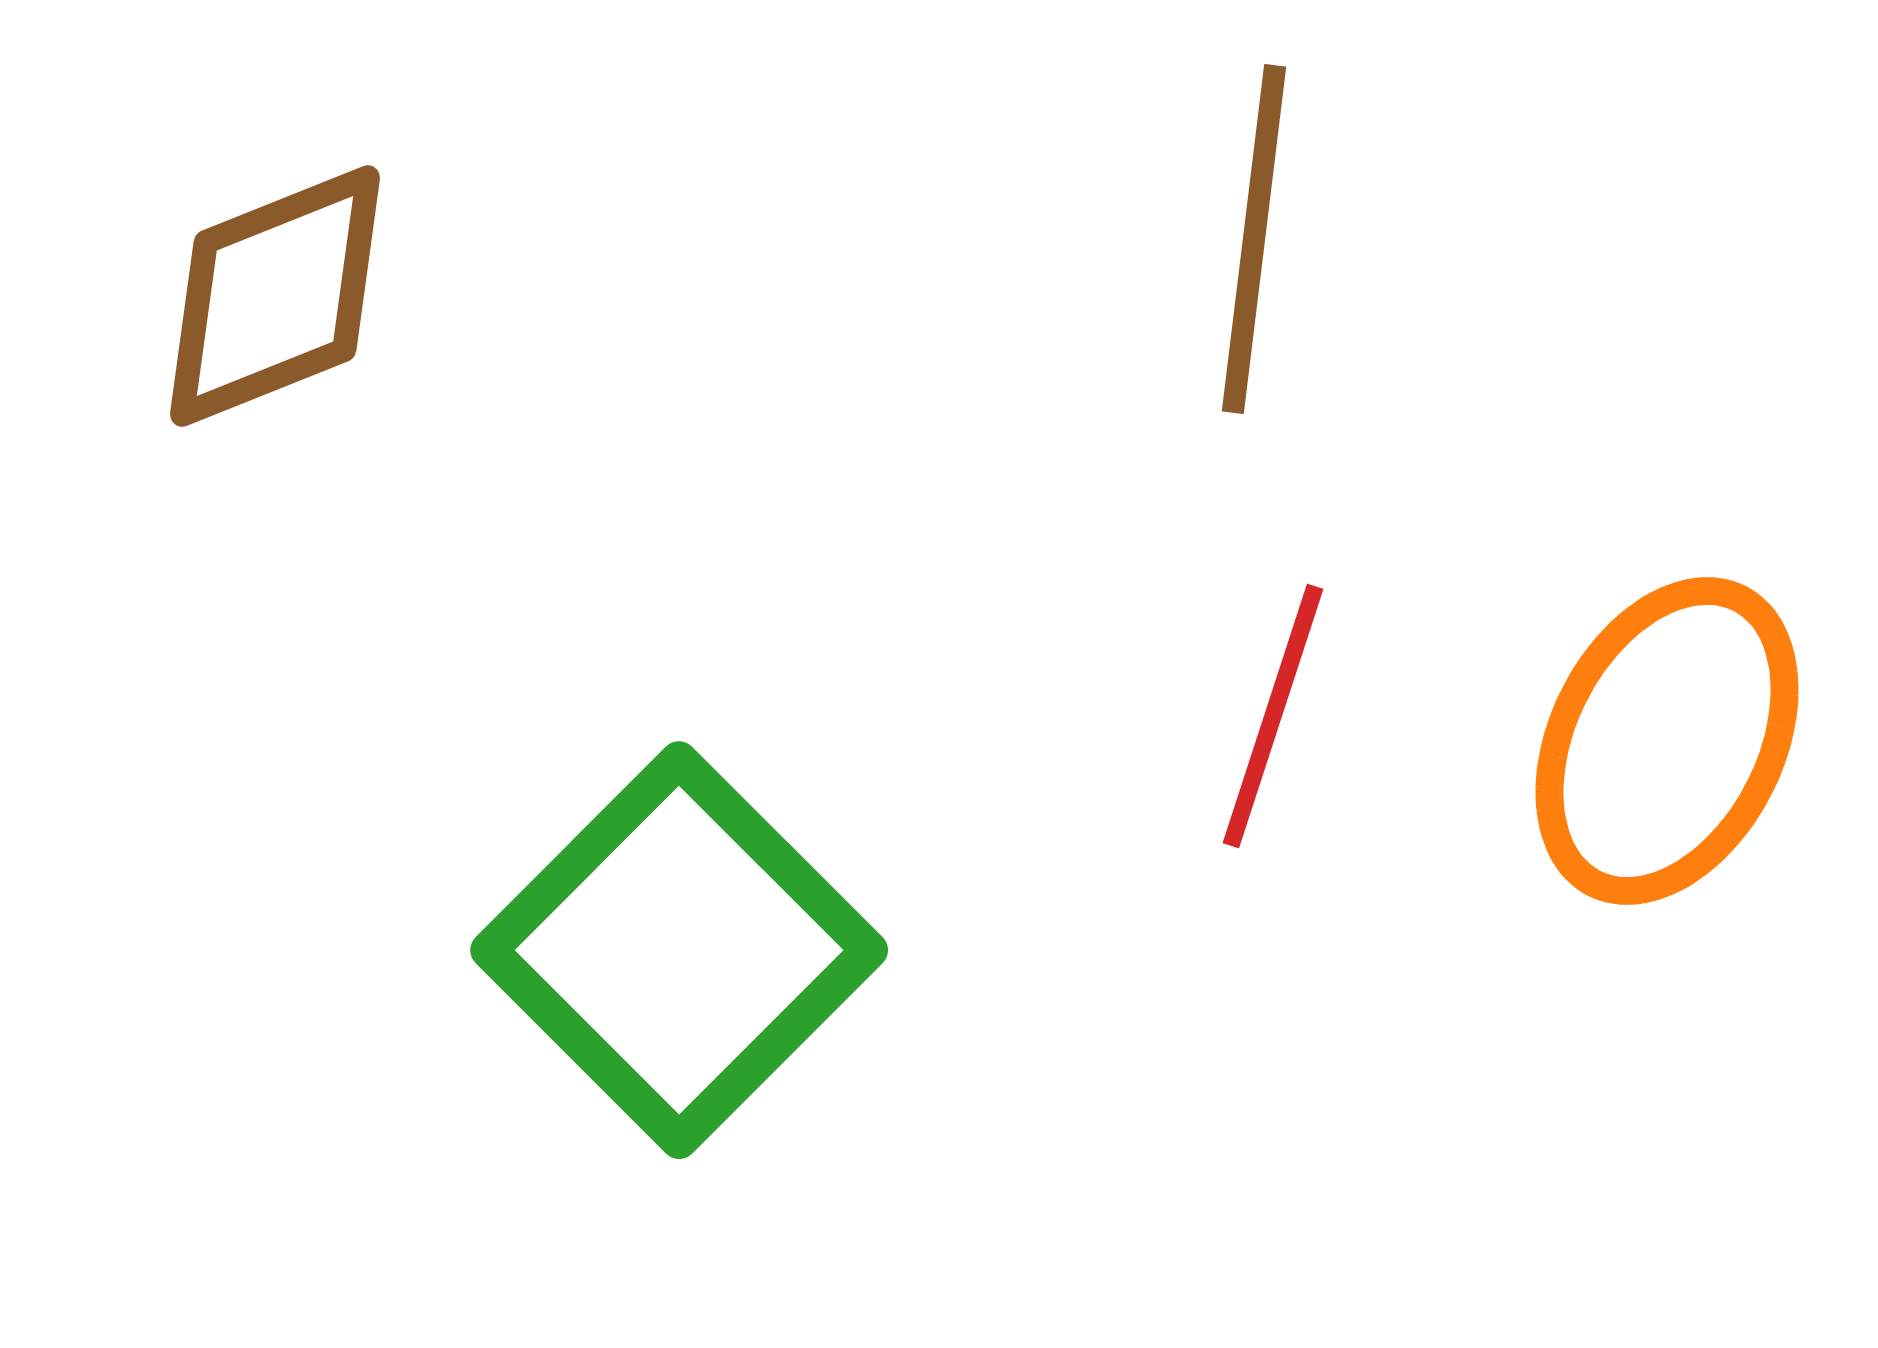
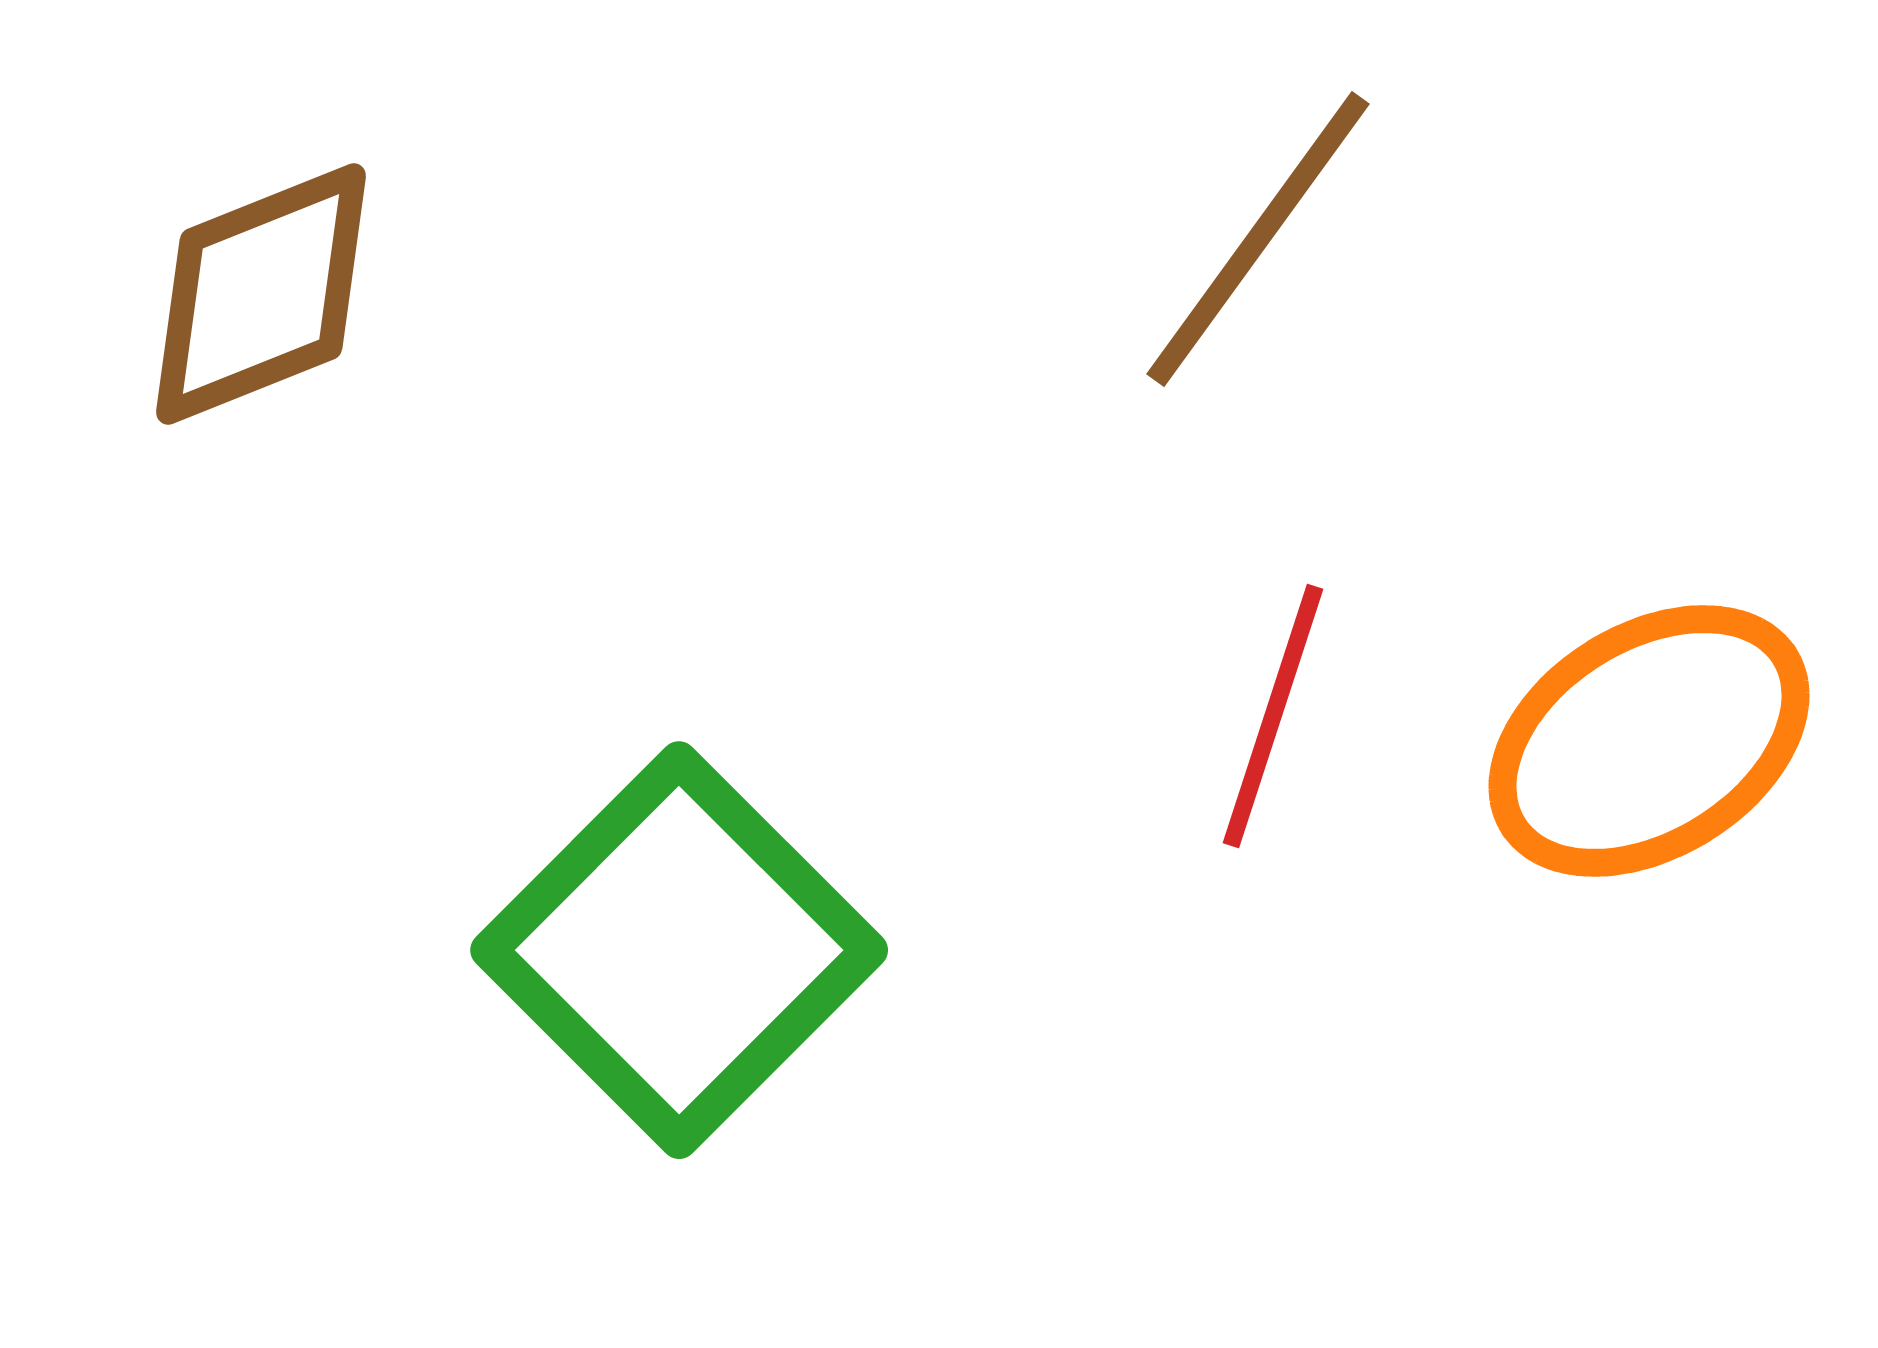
brown line: moved 4 px right; rotated 29 degrees clockwise
brown diamond: moved 14 px left, 2 px up
orange ellipse: moved 18 px left; rotated 31 degrees clockwise
